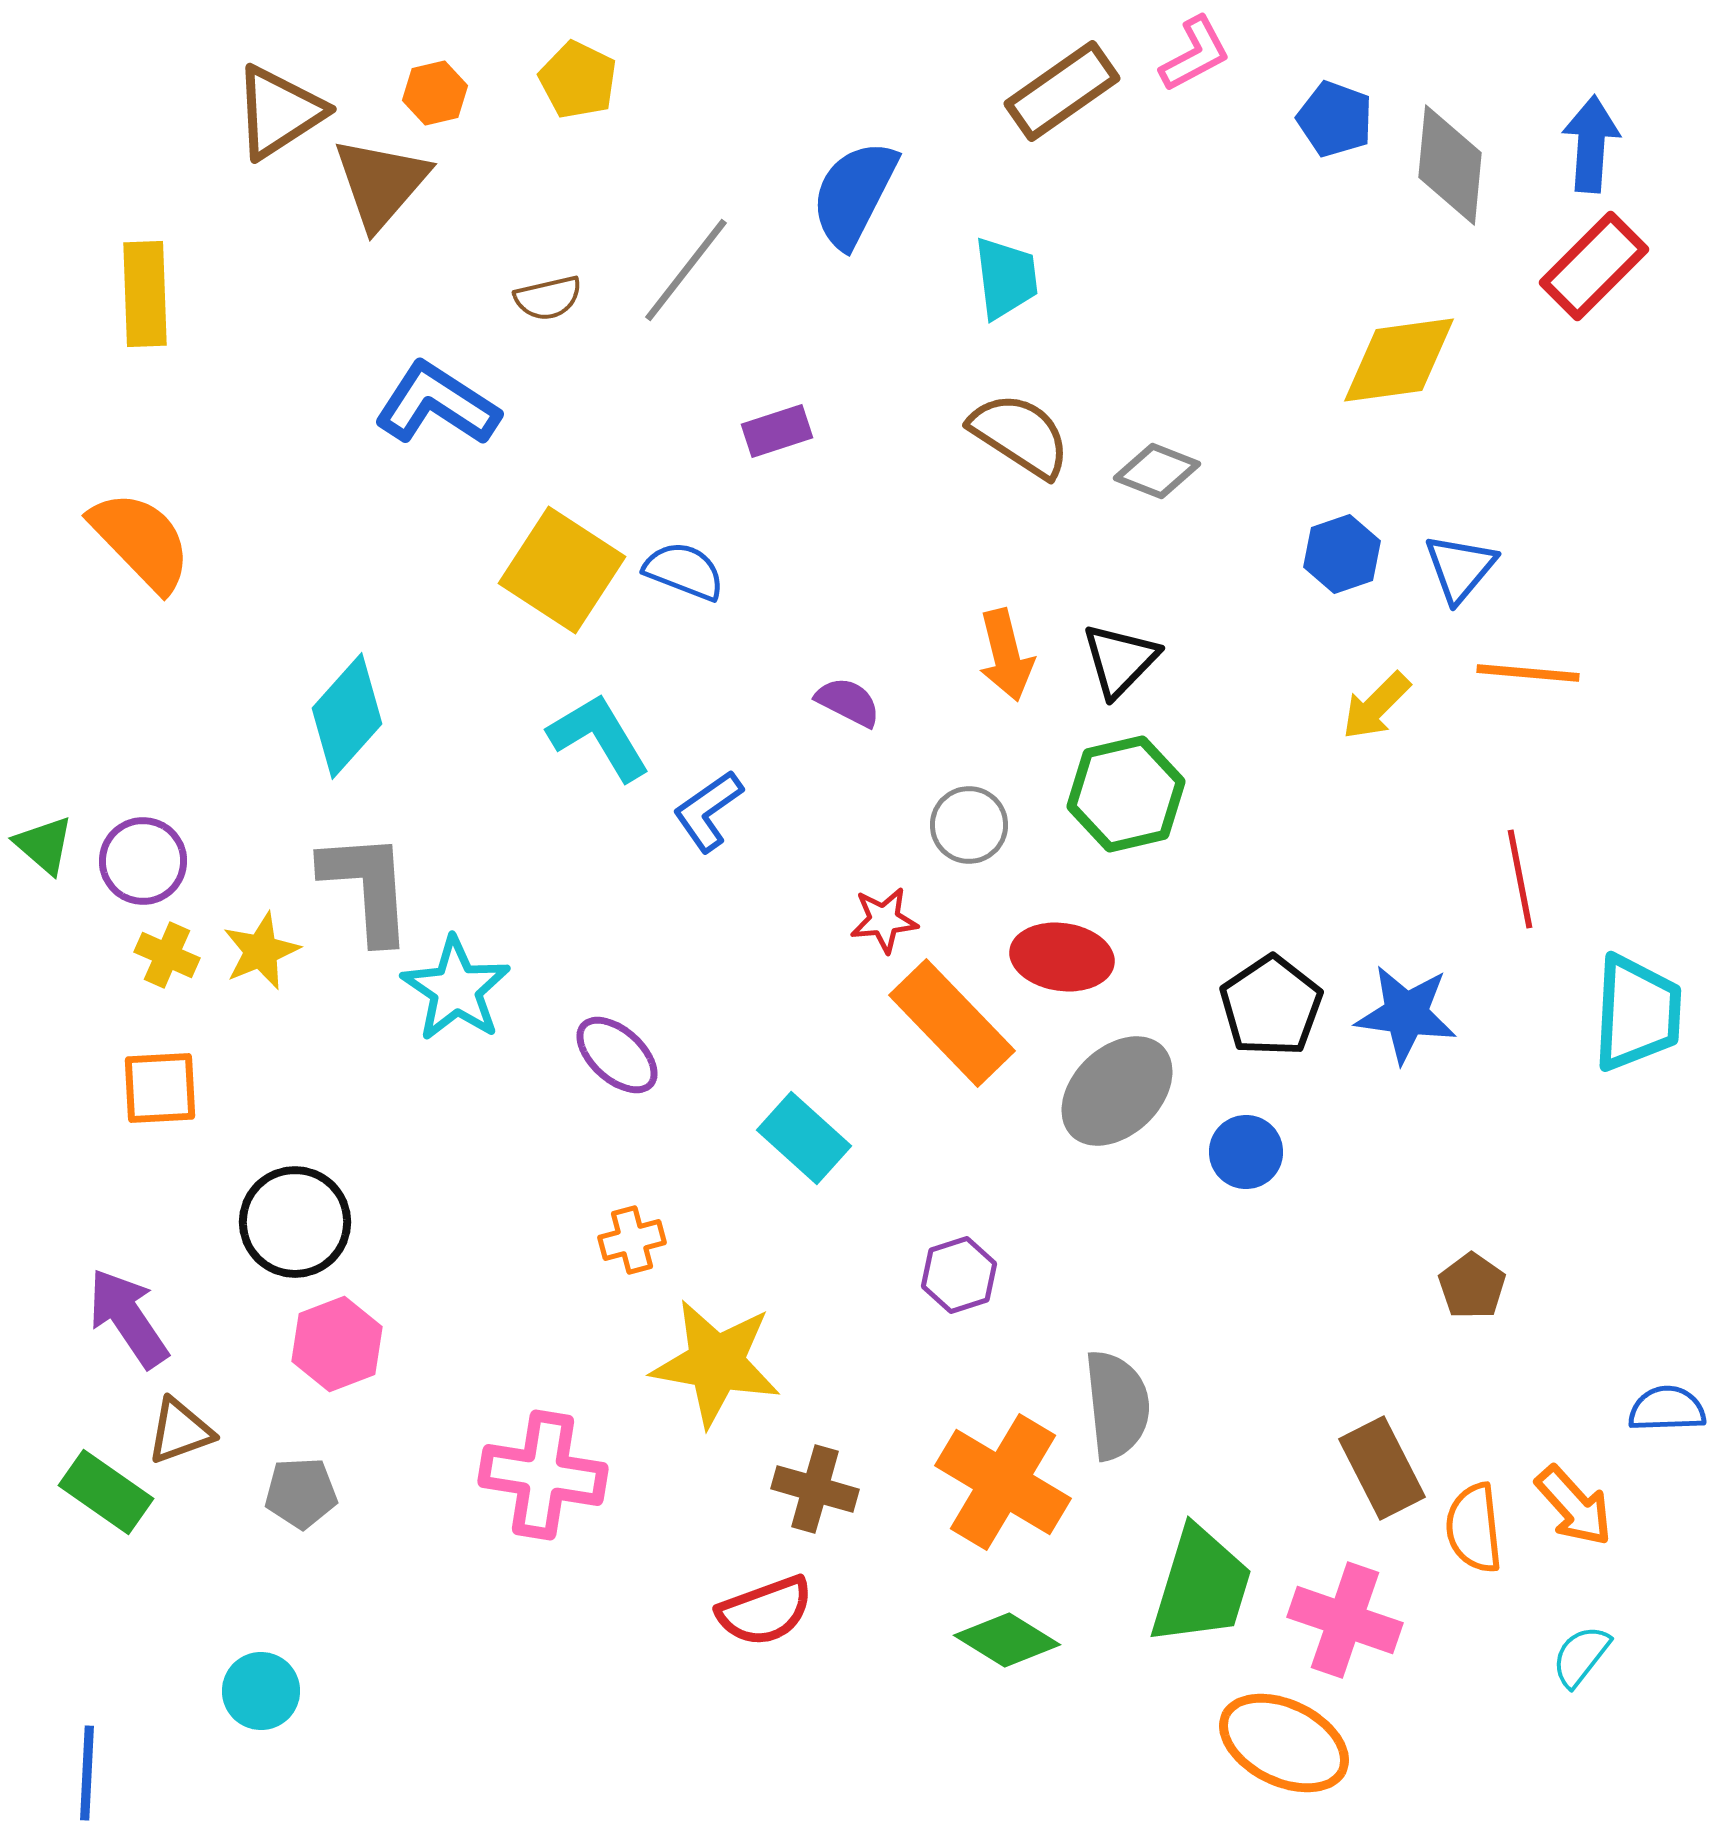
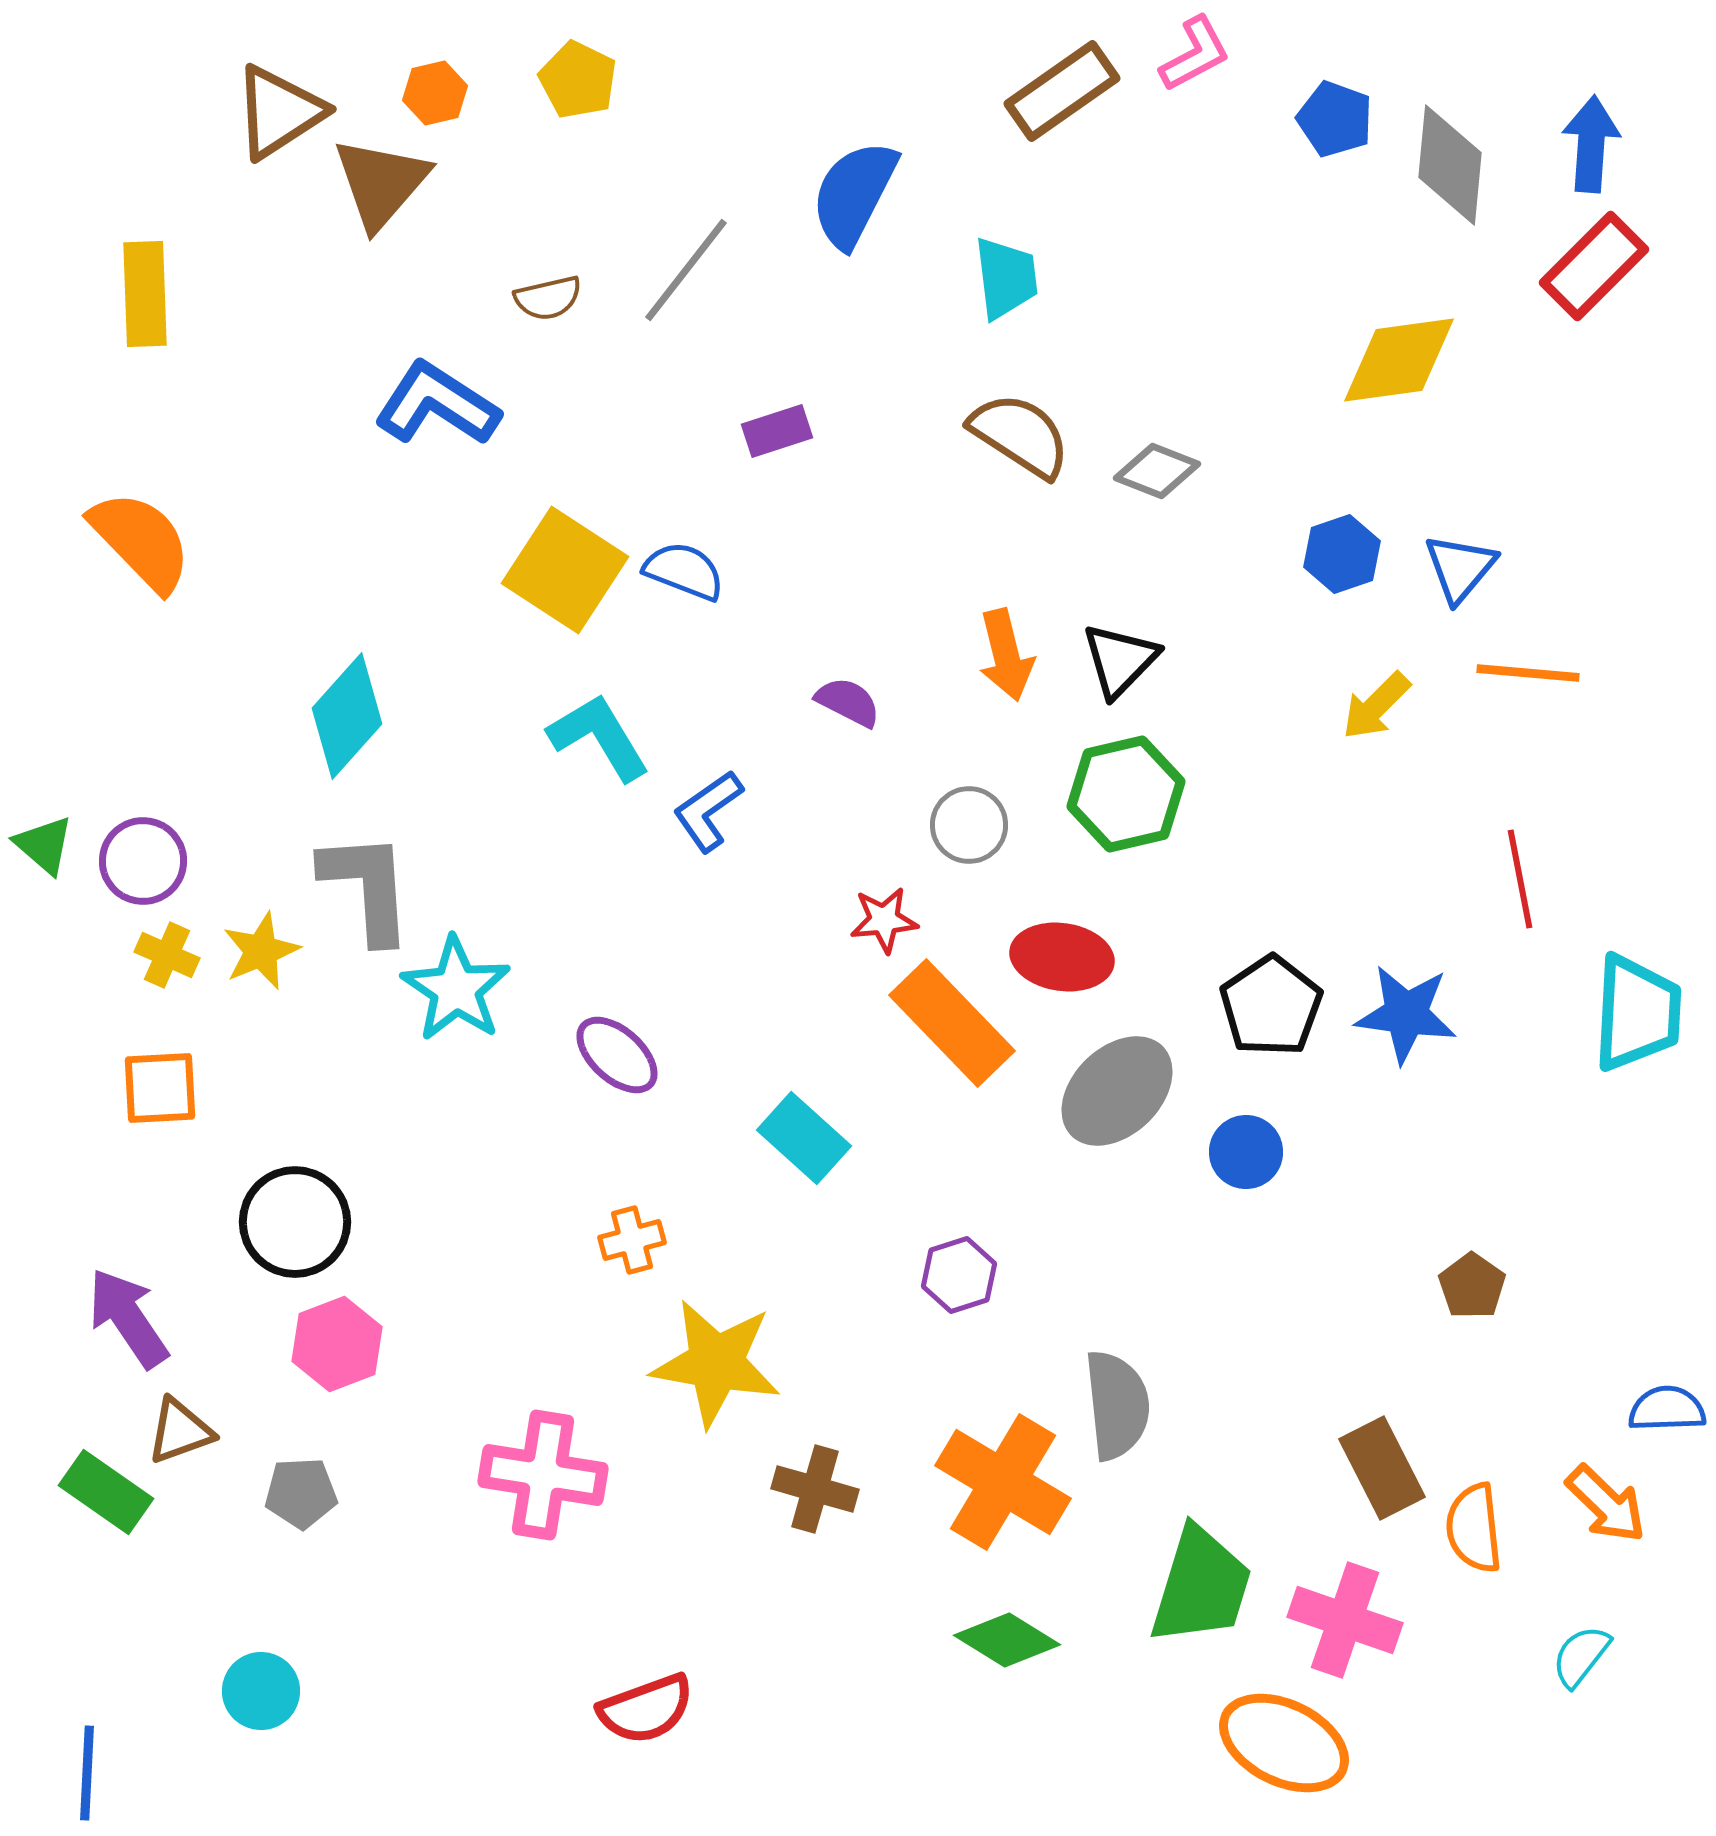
yellow square at (562, 570): moved 3 px right
orange arrow at (1574, 1506): moved 32 px right, 2 px up; rotated 4 degrees counterclockwise
red semicircle at (765, 1611): moved 119 px left, 98 px down
